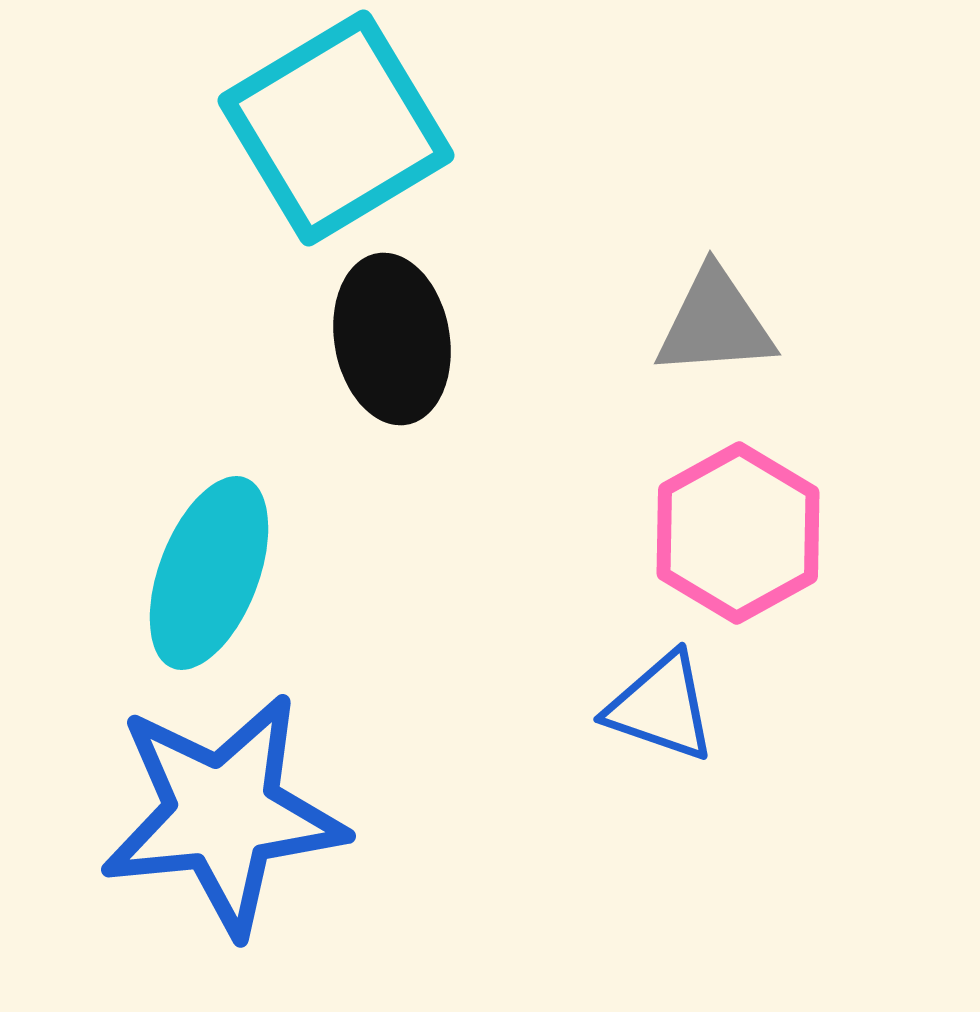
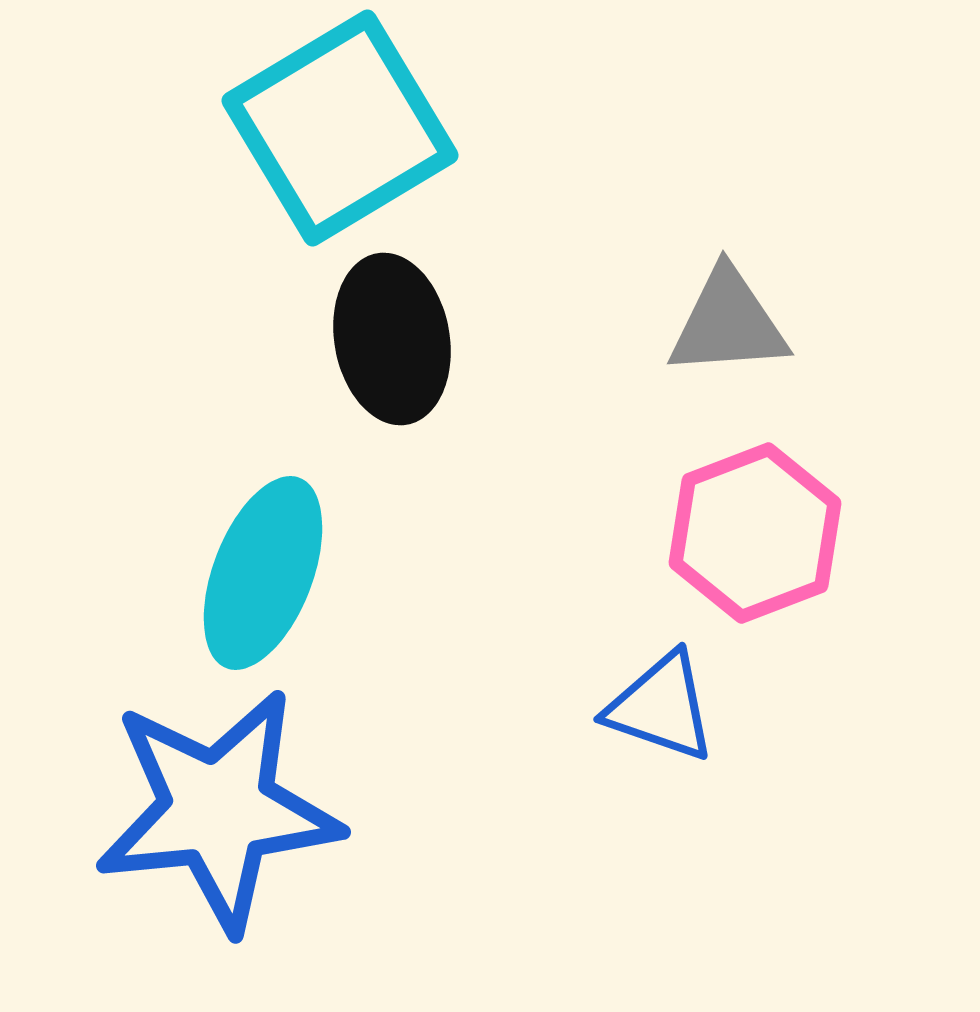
cyan square: moved 4 px right
gray triangle: moved 13 px right
pink hexagon: moved 17 px right; rotated 8 degrees clockwise
cyan ellipse: moved 54 px right
blue star: moved 5 px left, 4 px up
